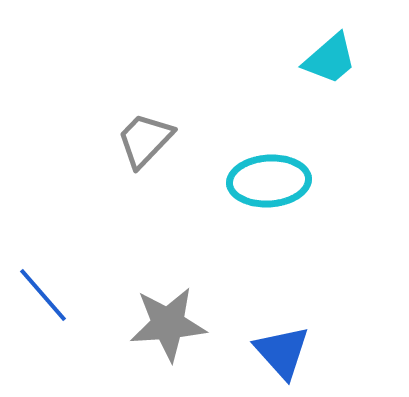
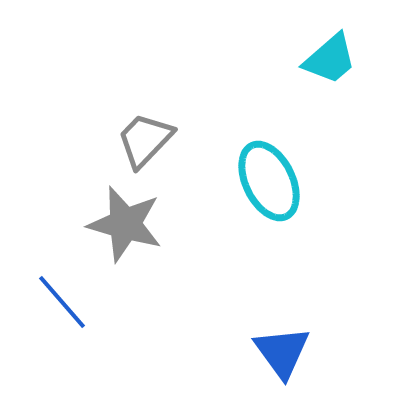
cyan ellipse: rotated 68 degrees clockwise
blue line: moved 19 px right, 7 px down
gray star: moved 43 px left, 100 px up; rotated 20 degrees clockwise
blue triangle: rotated 6 degrees clockwise
